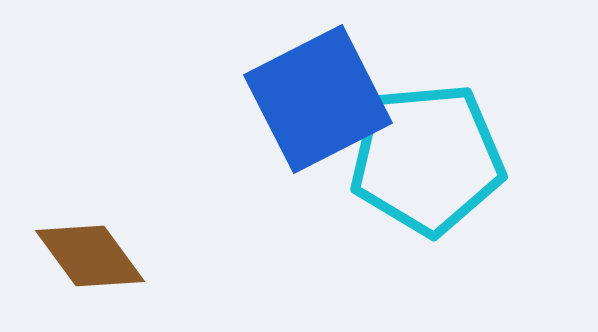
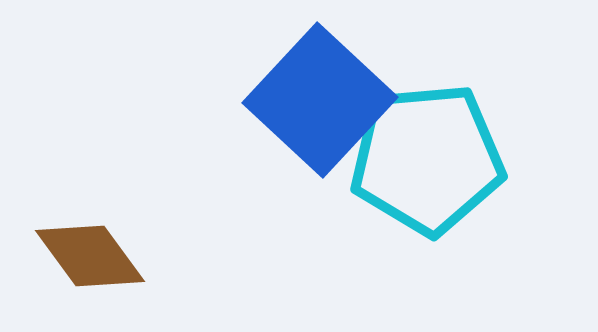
blue square: moved 2 px right, 1 px down; rotated 20 degrees counterclockwise
